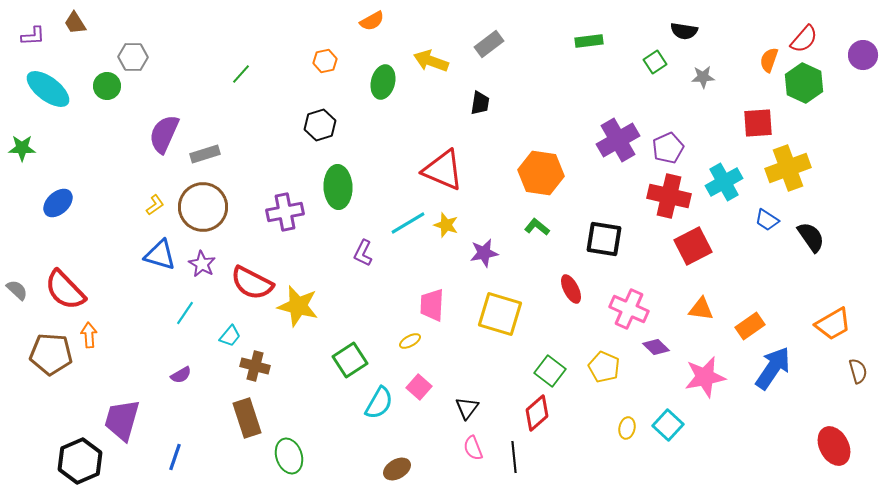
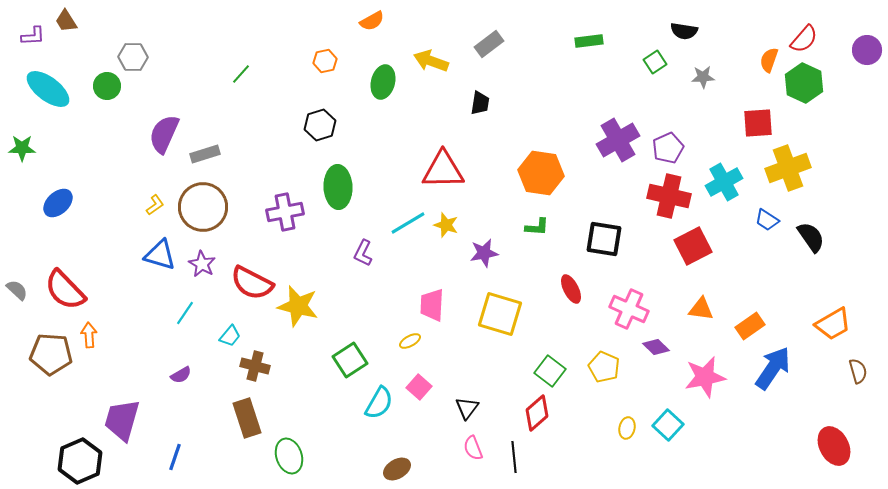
brown trapezoid at (75, 23): moved 9 px left, 2 px up
purple circle at (863, 55): moved 4 px right, 5 px up
red triangle at (443, 170): rotated 24 degrees counterclockwise
green L-shape at (537, 227): rotated 145 degrees clockwise
